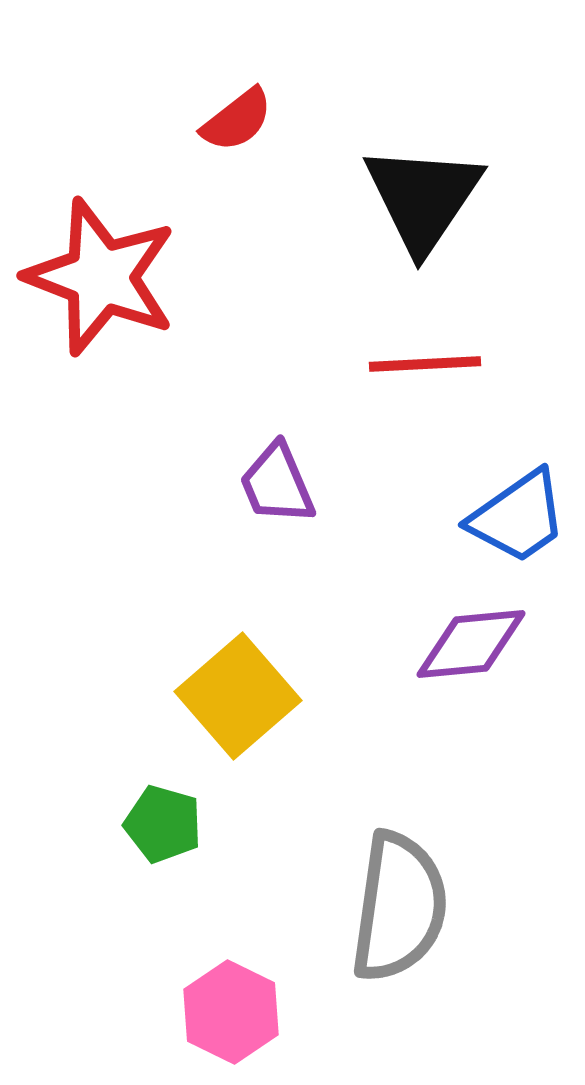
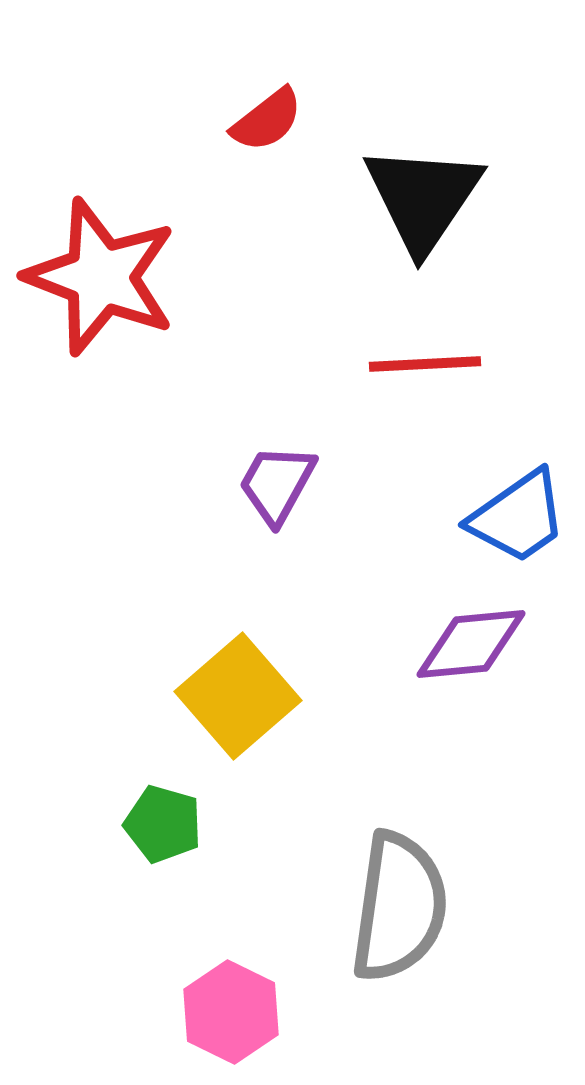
red semicircle: moved 30 px right
purple trapezoid: rotated 52 degrees clockwise
